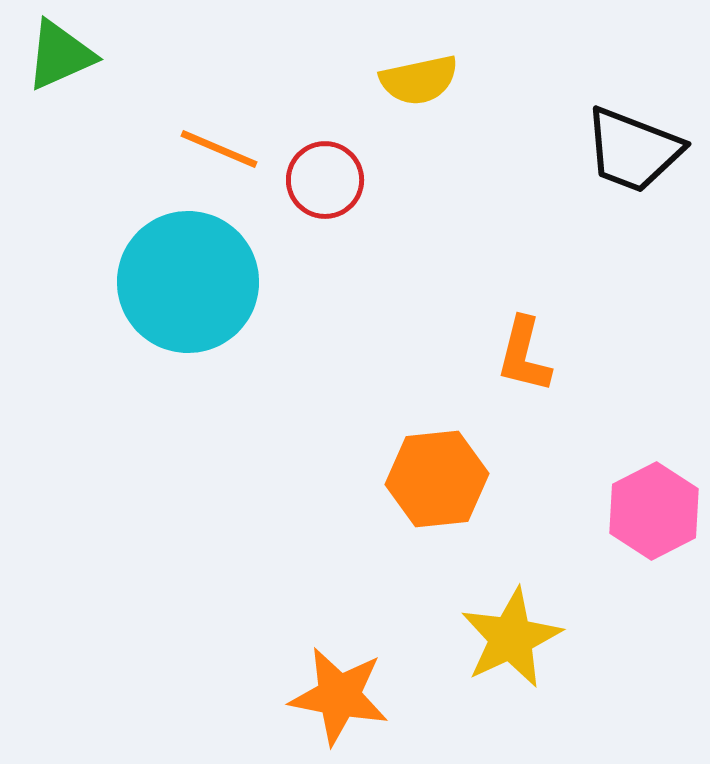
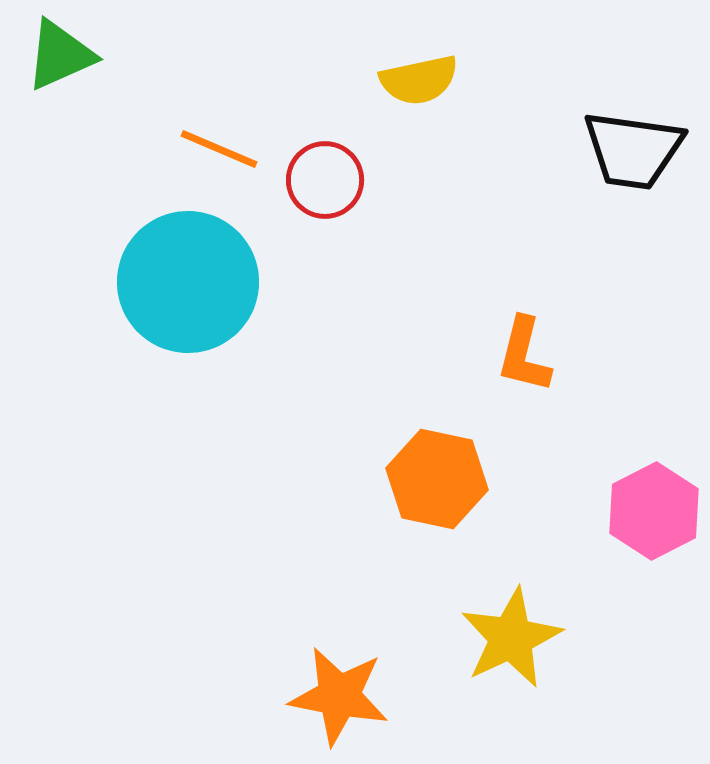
black trapezoid: rotated 13 degrees counterclockwise
orange hexagon: rotated 18 degrees clockwise
